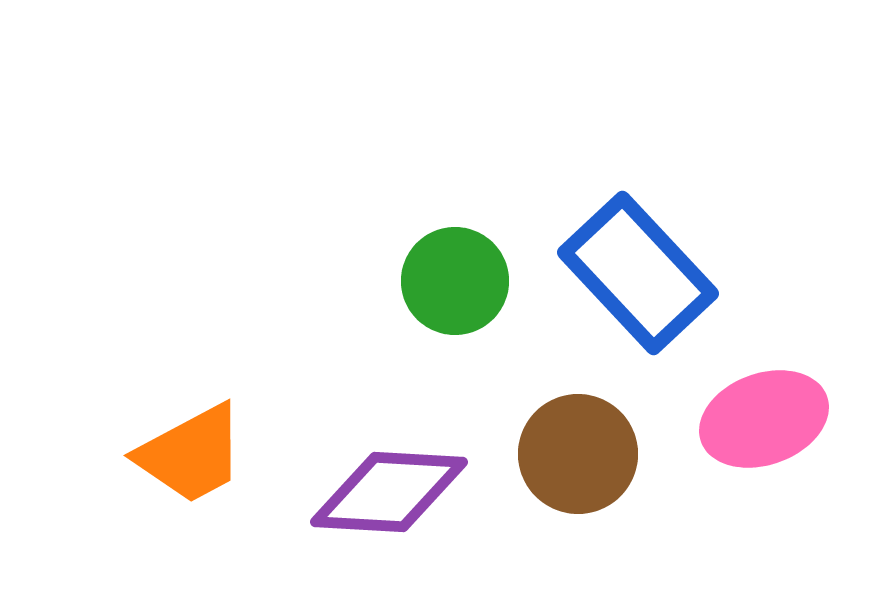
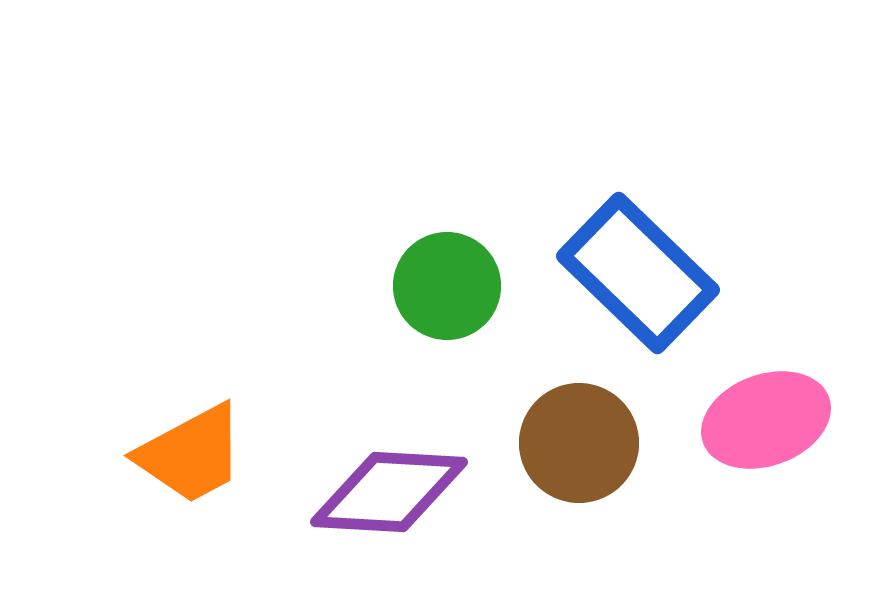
blue rectangle: rotated 3 degrees counterclockwise
green circle: moved 8 px left, 5 px down
pink ellipse: moved 2 px right, 1 px down
brown circle: moved 1 px right, 11 px up
